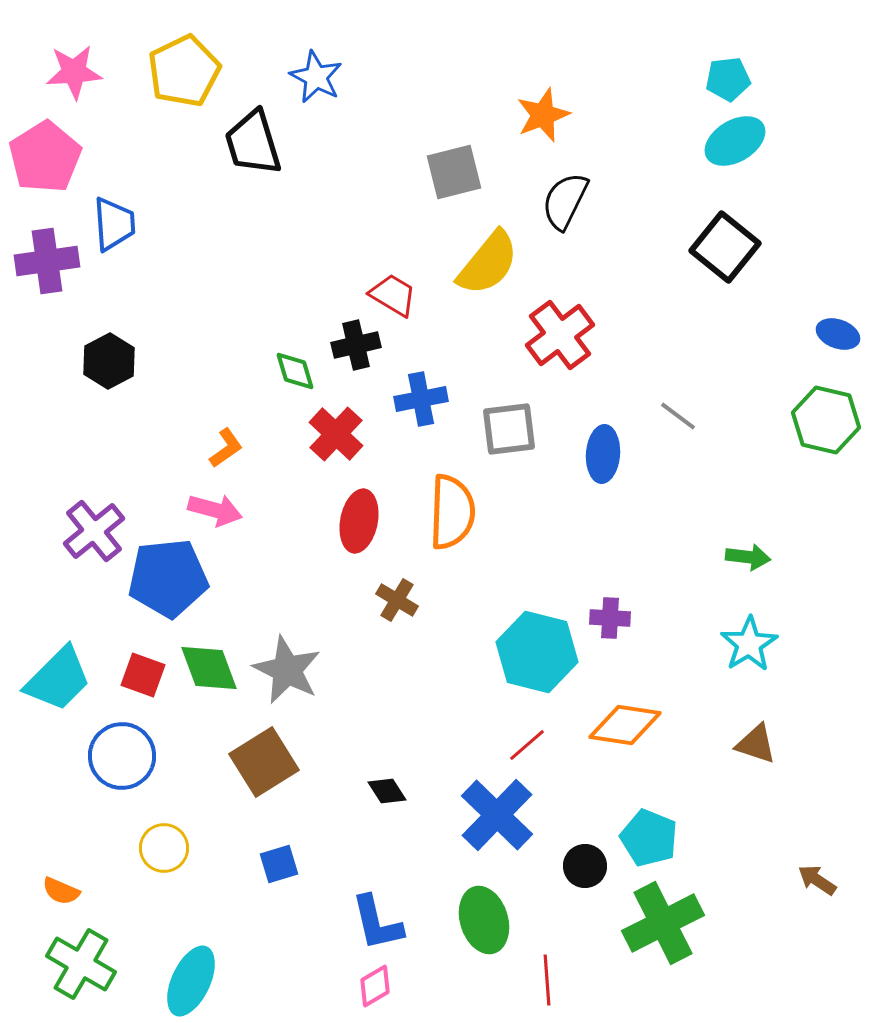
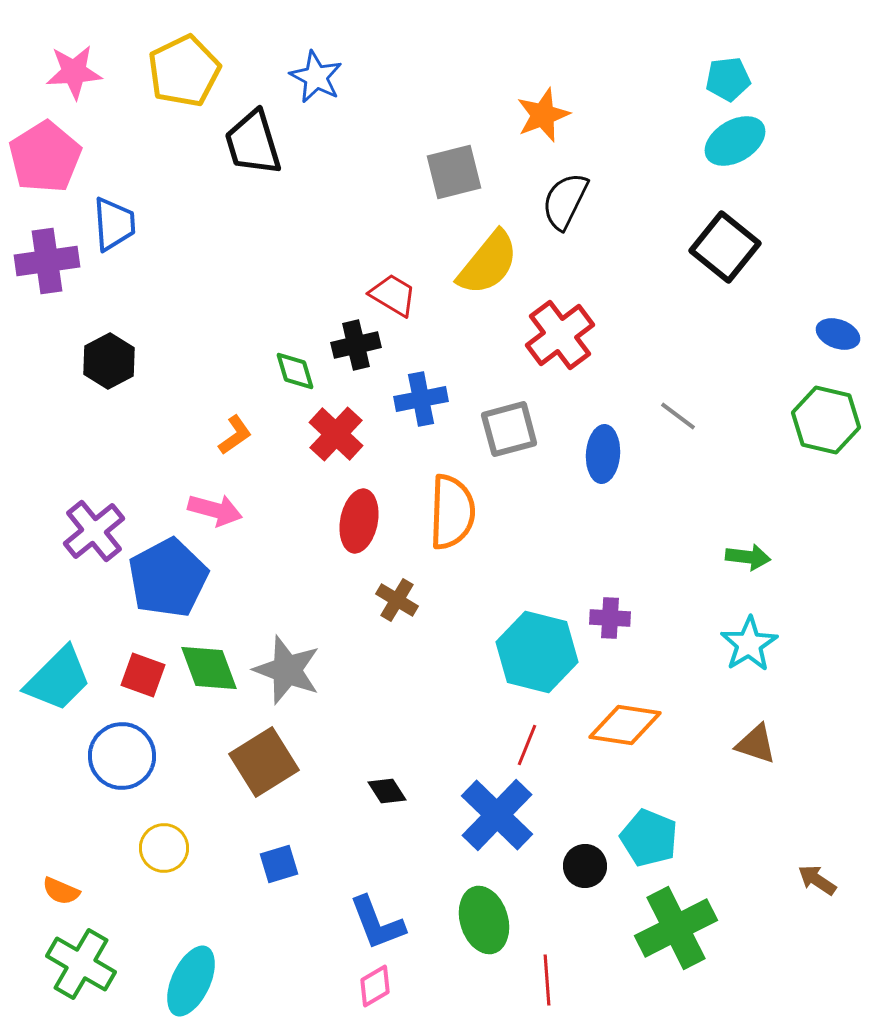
gray square at (509, 429): rotated 8 degrees counterclockwise
orange L-shape at (226, 448): moved 9 px right, 13 px up
blue pentagon at (168, 578): rotated 22 degrees counterclockwise
gray star at (287, 670): rotated 6 degrees counterclockwise
red line at (527, 745): rotated 27 degrees counterclockwise
blue L-shape at (377, 923): rotated 8 degrees counterclockwise
green cross at (663, 923): moved 13 px right, 5 px down
